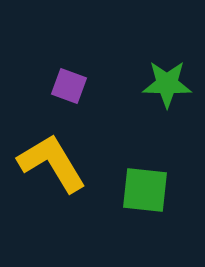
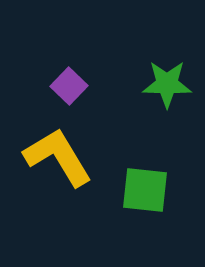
purple square: rotated 24 degrees clockwise
yellow L-shape: moved 6 px right, 6 px up
